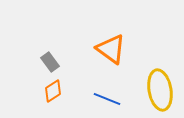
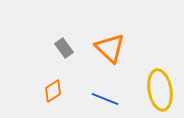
orange triangle: moved 1 px left, 1 px up; rotated 8 degrees clockwise
gray rectangle: moved 14 px right, 14 px up
blue line: moved 2 px left
